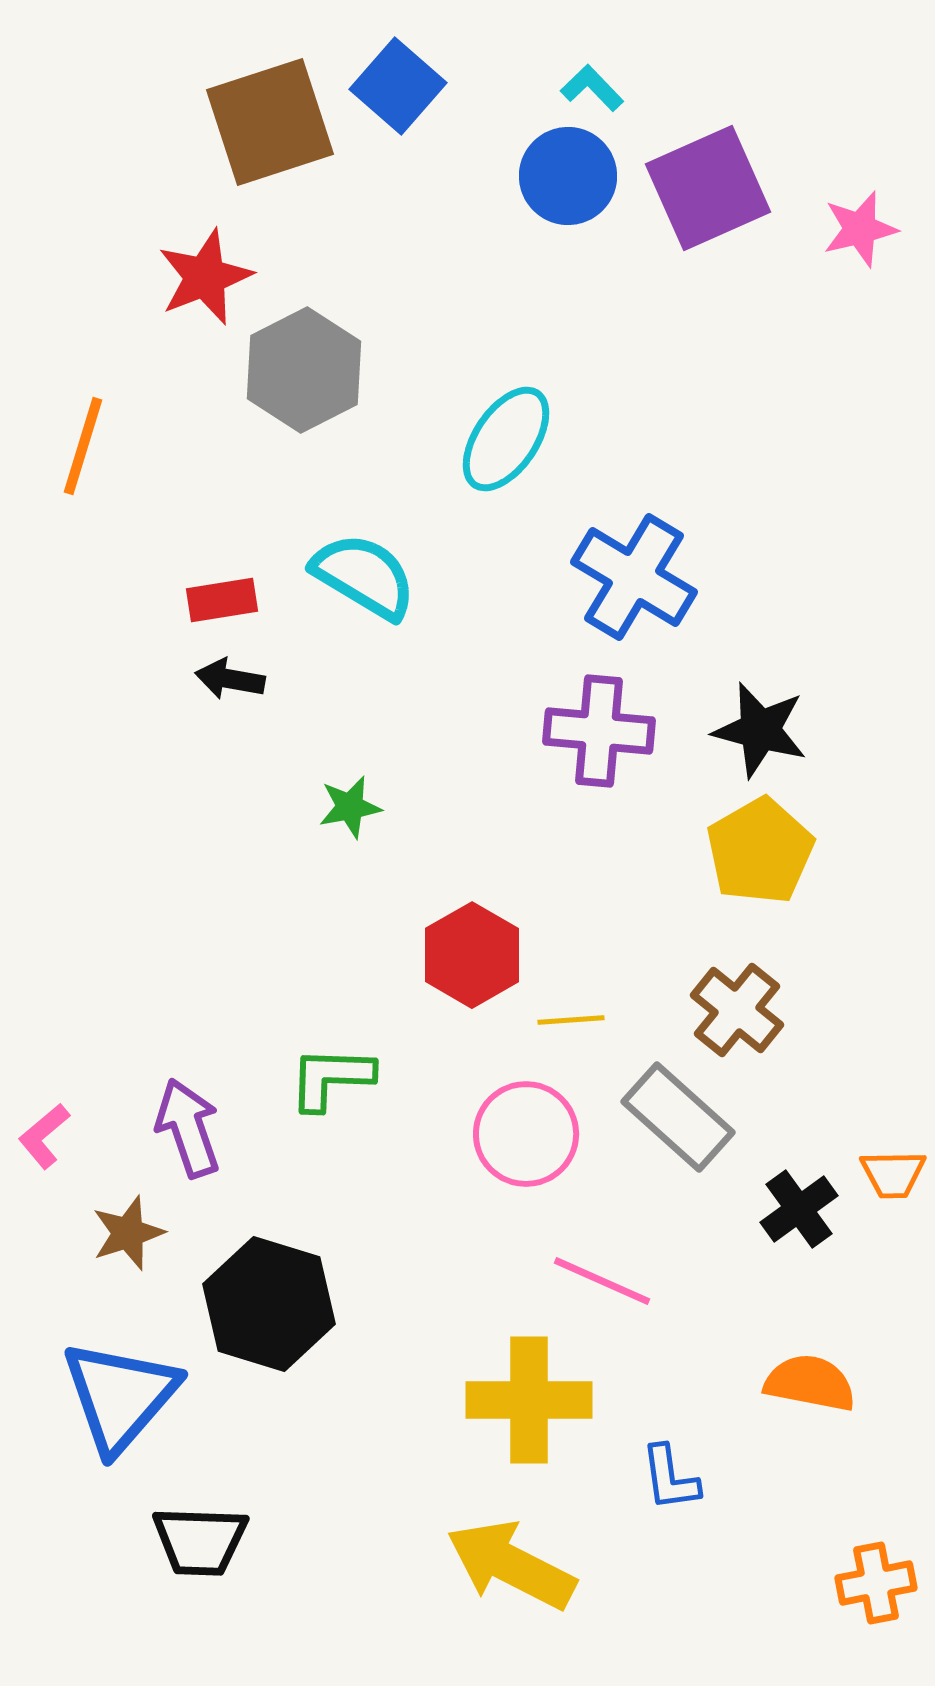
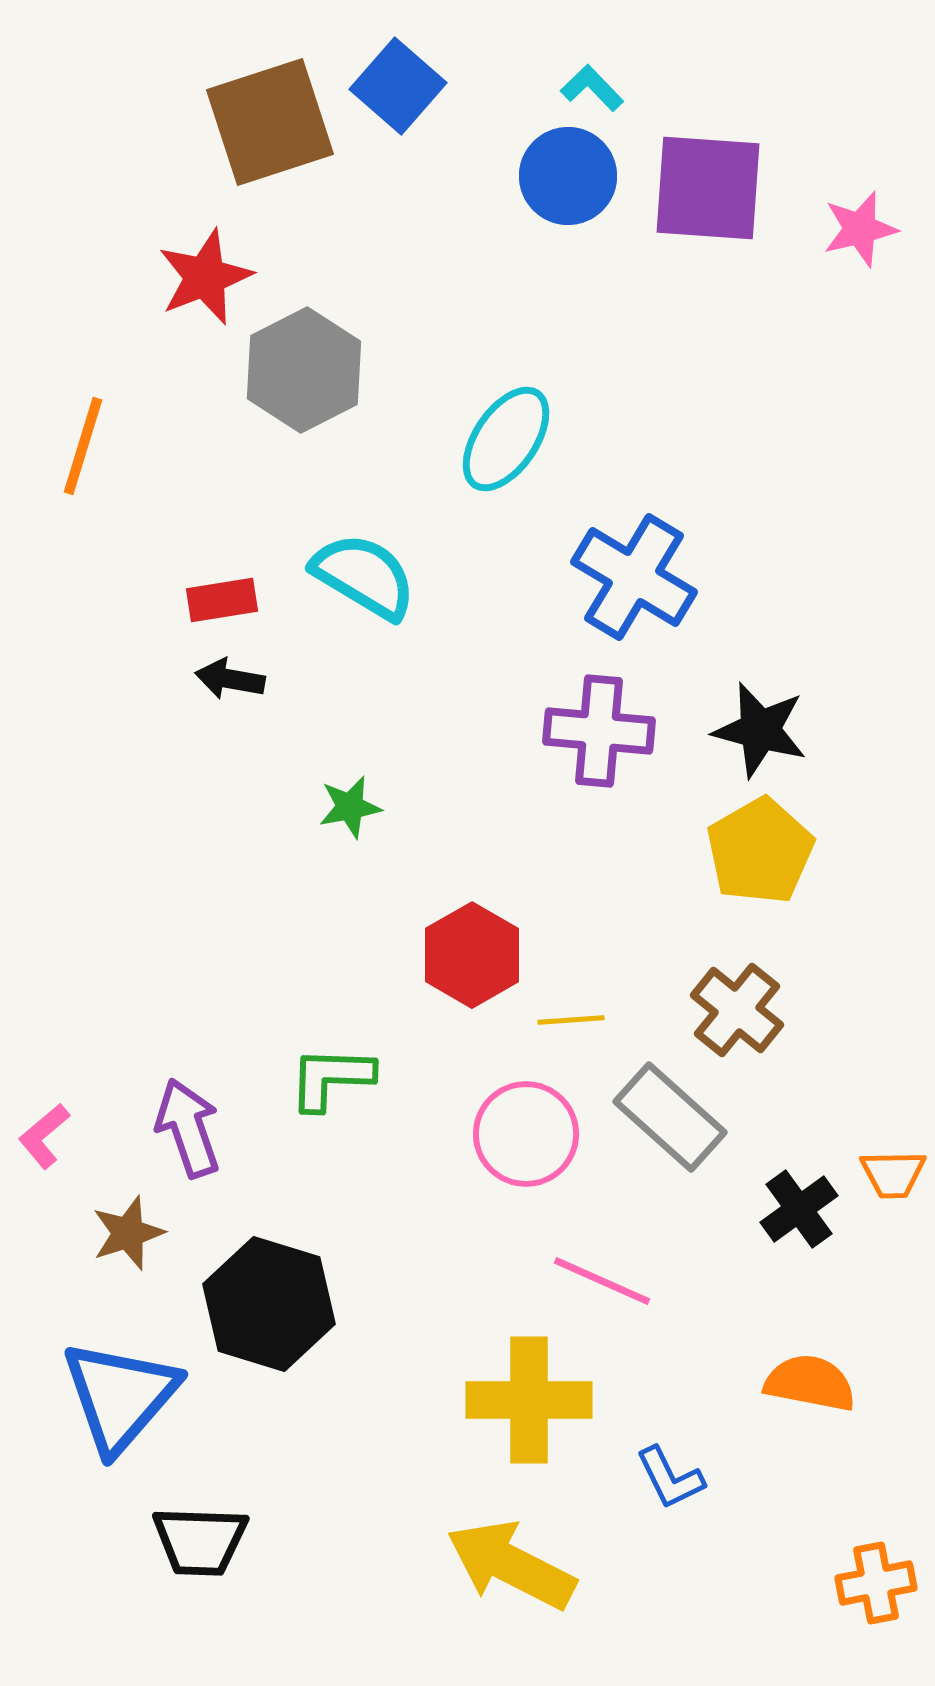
purple square: rotated 28 degrees clockwise
gray rectangle: moved 8 px left
blue L-shape: rotated 18 degrees counterclockwise
